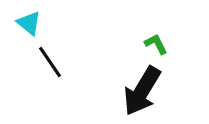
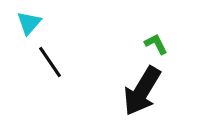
cyan triangle: rotated 32 degrees clockwise
